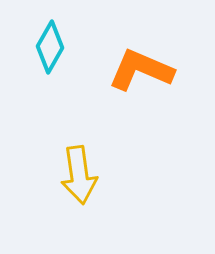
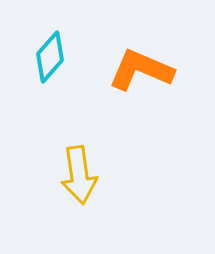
cyan diamond: moved 10 px down; rotated 12 degrees clockwise
